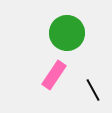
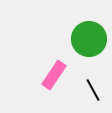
green circle: moved 22 px right, 6 px down
